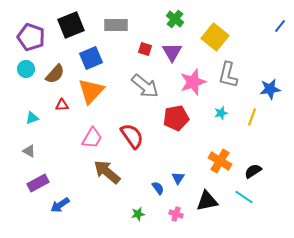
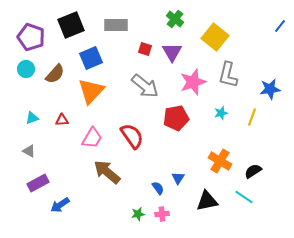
red triangle: moved 15 px down
pink cross: moved 14 px left; rotated 24 degrees counterclockwise
